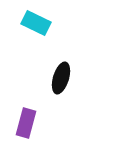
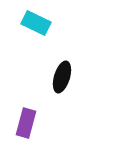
black ellipse: moved 1 px right, 1 px up
